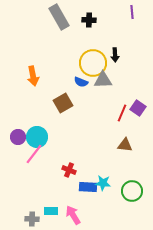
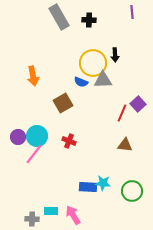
purple square: moved 4 px up; rotated 14 degrees clockwise
cyan circle: moved 1 px up
red cross: moved 29 px up
